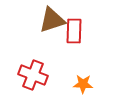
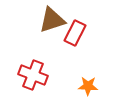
red rectangle: moved 1 px right, 2 px down; rotated 25 degrees clockwise
orange star: moved 5 px right, 2 px down
